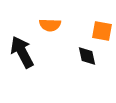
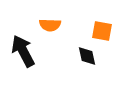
black arrow: moved 1 px right, 1 px up
